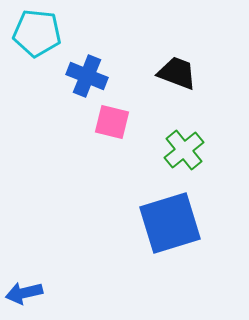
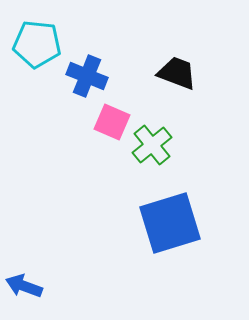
cyan pentagon: moved 11 px down
pink square: rotated 9 degrees clockwise
green cross: moved 32 px left, 5 px up
blue arrow: moved 7 px up; rotated 33 degrees clockwise
